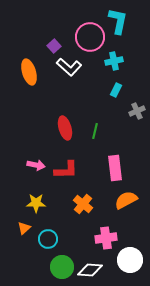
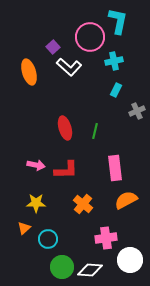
purple square: moved 1 px left, 1 px down
